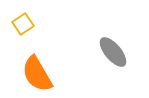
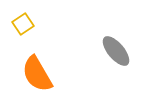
gray ellipse: moved 3 px right, 1 px up
